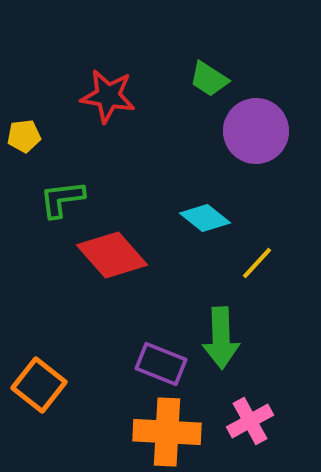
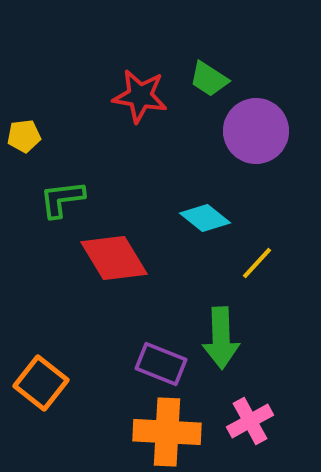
red star: moved 32 px right
red diamond: moved 2 px right, 3 px down; rotated 10 degrees clockwise
orange square: moved 2 px right, 2 px up
